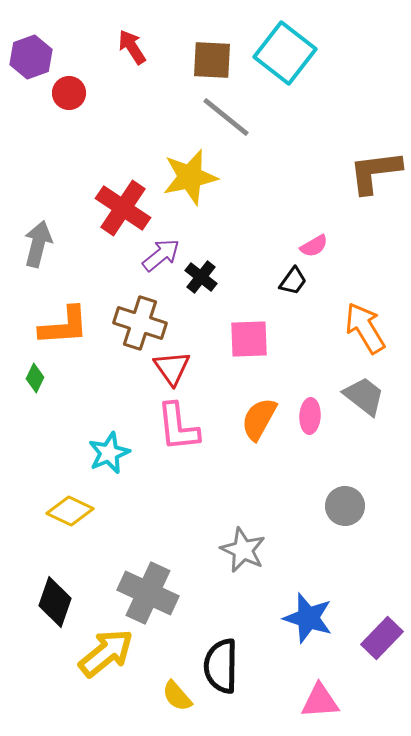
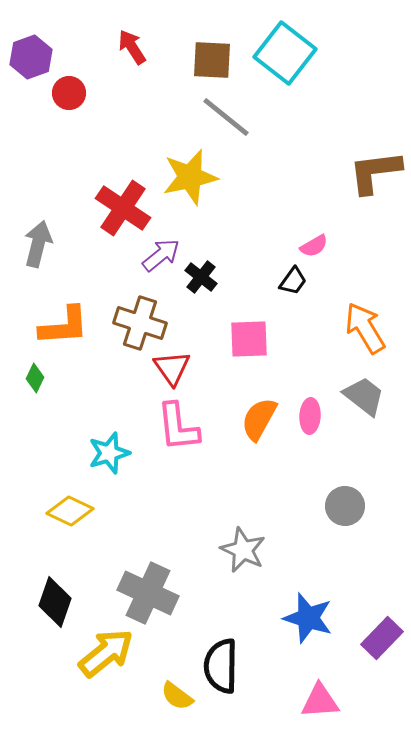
cyan star: rotated 6 degrees clockwise
yellow semicircle: rotated 12 degrees counterclockwise
